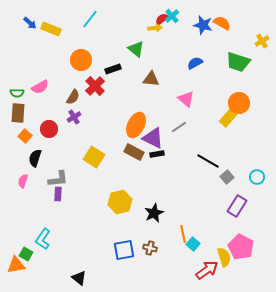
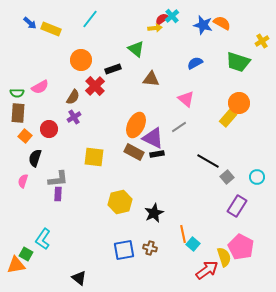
yellow square at (94, 157): rotated 25 degrees counterclockwise
